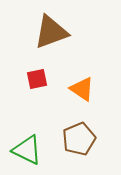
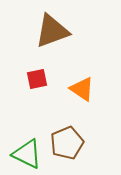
brown triangle: moved 1 px right, 1 px up
brown pentagon: moved 12 px left, 4 px down
green triangle: moved 4 px down
